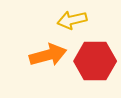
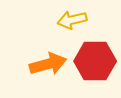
orange arrow: moved 9 px down
